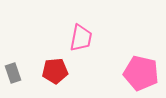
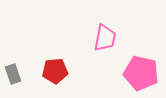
pink trapezoid: moved 24 px right
gray rectangle: moved 1 px down
